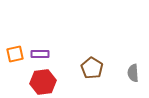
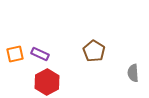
purple rectangle: rotated 24 degrees clockwise
brown pentagon: moved 2 px right, 17 px up
red hexagon: moved 4 px right; rotated 20 degrees counterclockwise
